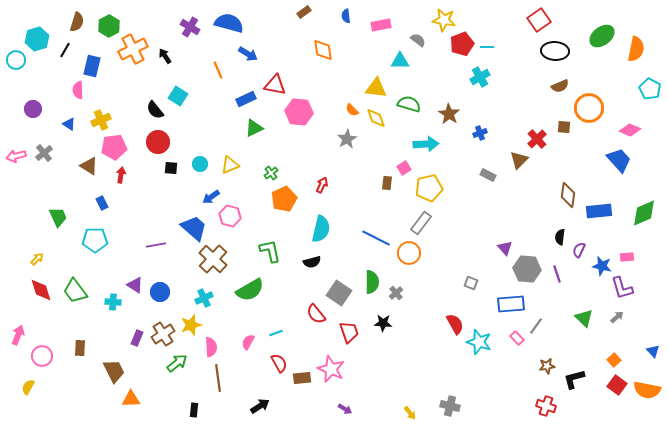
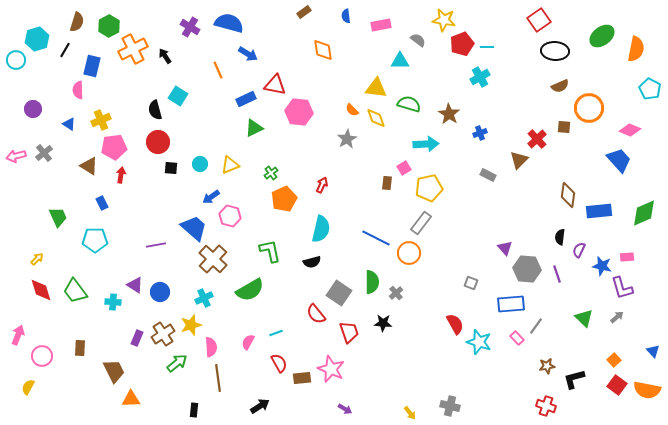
black semicircle at (155, 110): rotated 24 degrees clockwise
